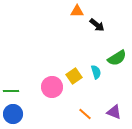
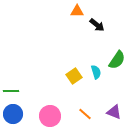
green semicircle: moved 2 px down; rotated 24 degrees counterclockwise
pink circle: moved 2 px left, 29 px down
